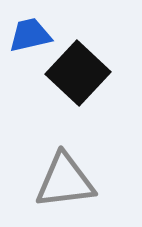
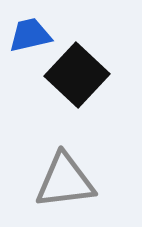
black square: moved 1 px left, 2 px down
